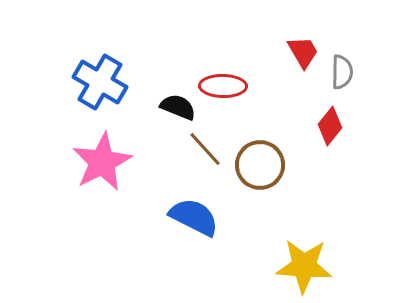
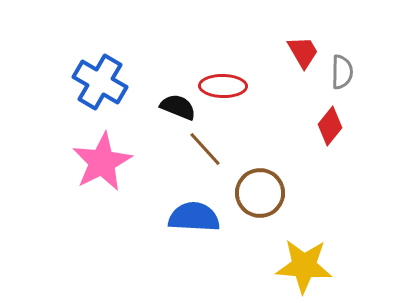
brown circle: moved 28 px down
blue semicircle: rotated 24 degrees counterclockwise
